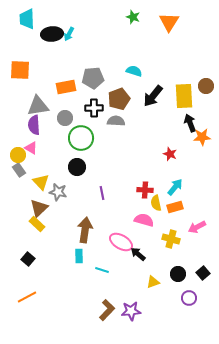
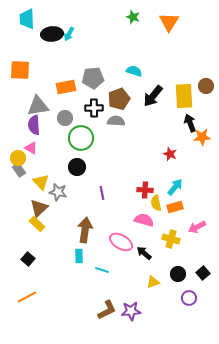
yellow circle at (18, 155): moved 3 px down
black arrow at (138, 254): moved 6 px right, 1 px up
brown L-shape at (107, 310): rotated 20 degrees clockwise
